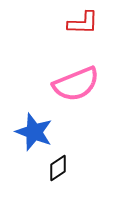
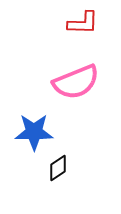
pink semicircle: moved 2 px up
blue star: rotated 21 degrees counterclockwise
